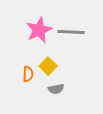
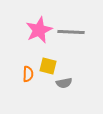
yellow square: rotated 30 degrees counterclockwise
gray semicircle: moved 8 px right, 6 px up
